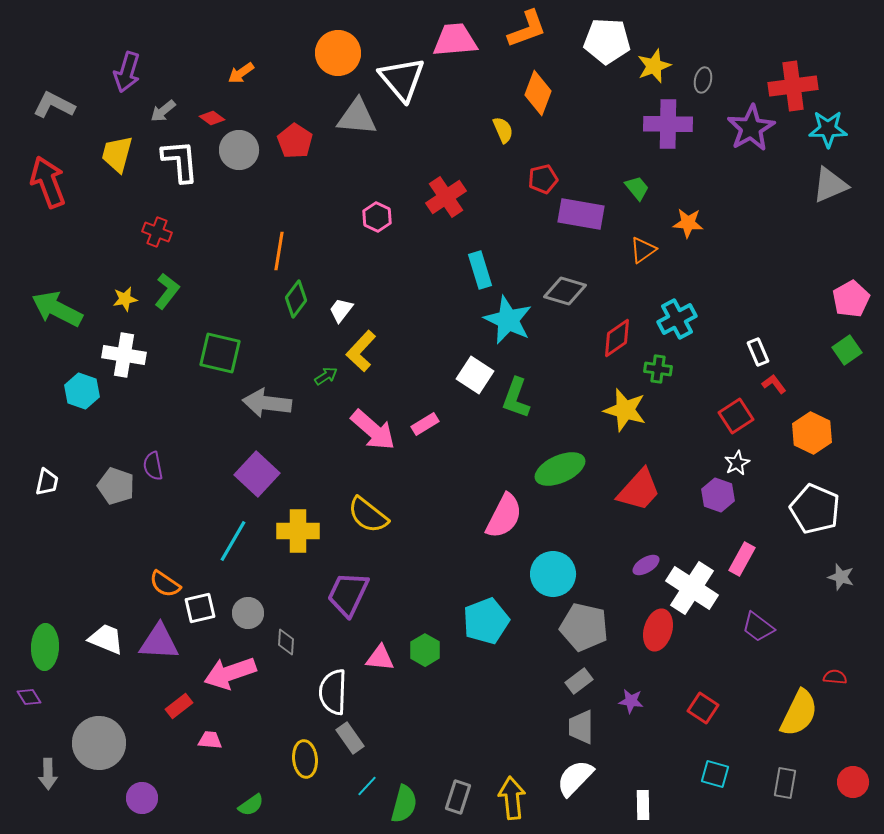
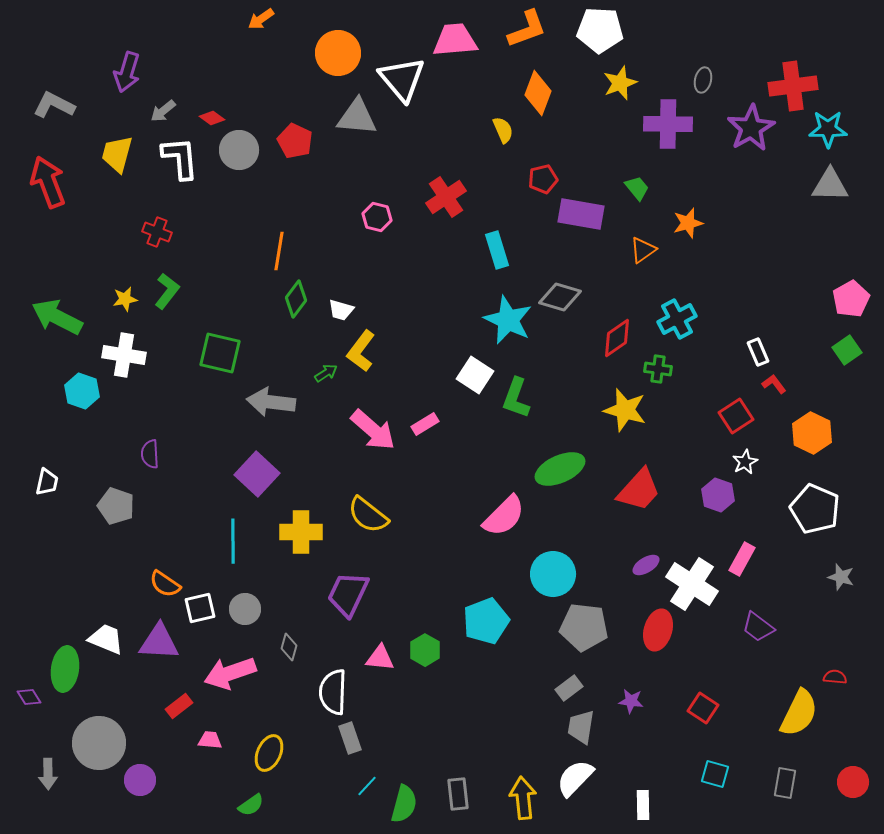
white pentagon at (607, 41): moved 7 px left, 11 px up
yellow star at (654, 66): moved 34 px left, 17 px down
orange arrow at (241, 73): moved 20 px right, 54 px up
red pentagon at (295, 141): rotated 8 degrees counterclockwise
white L-shape at (180, 161): moved 3 px up
gray triangle at (830, 185): rotated 24 degrees clockwise
pink hexagon at (377, 217): rotated 12 degrees counterclockwise
orange star at (688, 223): rotated 20 degrees counterclockwise
cyan rectangle at (480, 270): moved 17 px right, 20 px up
gray diamond at (565, 291): moved 5 px left, 6 px down
green arrow at (57, 309): moved 8 px down
white trapezoid at (341, 310): rotated 112 degrees counterclockwise
yellow L-shape at (361, 351): rotated 6 degrees counterclockwise
green arrow at (326, 376): moved 3 px up
gray arrow at (267, 403): moved 4 px right, 1 px up
white star at (737, 463): moved 8 px right, 1 px up
purple semicircle at (153, 466): moved 3 px left, 12 px up; rotated 8 degrees clockwise
gray pentagon at (116, 486): moved 20 px down
pink semicircle at (504, 516): rotated 18 degrees clockwise
yellow cross at (298, 531): moved 3 px right, 1 px down
cyan line at (233, 541): rotated 30 degrees counterclockwise
white cross at (692, 588): moved 4 px up
gray circle at (248, 613): moved 3 px left, 4 px up
gray pentagon at (584, 627): rotated 6 degrees counterclockwise
gray diamond at (286, 642): moved 3 px right, 5 px down; rotated 12 degrees clockwise
green ellipse at (45, 647): moved 20 px right, 22 px down; rotated 6 degrees clockwise
gray rectangle at (579, 681): moved 10 px left, 7 px down
gray trapezoid at (581, 727): rotated 9 degrees clockwise
gray rectangle at (350, 738): rotated 16 degrees clockwise
yellow ellipse at (305, 759): moved 36 px left, 6 px up; rotated 30 degrees clockwise
gray rectangle at (458, 797): moved 3 px up; rotated 24 degrees counterclockwise
purple circle at (142, 798): moved 2 px left, 18 px up
yellow arrow at (512, 798): moved 11 px right
